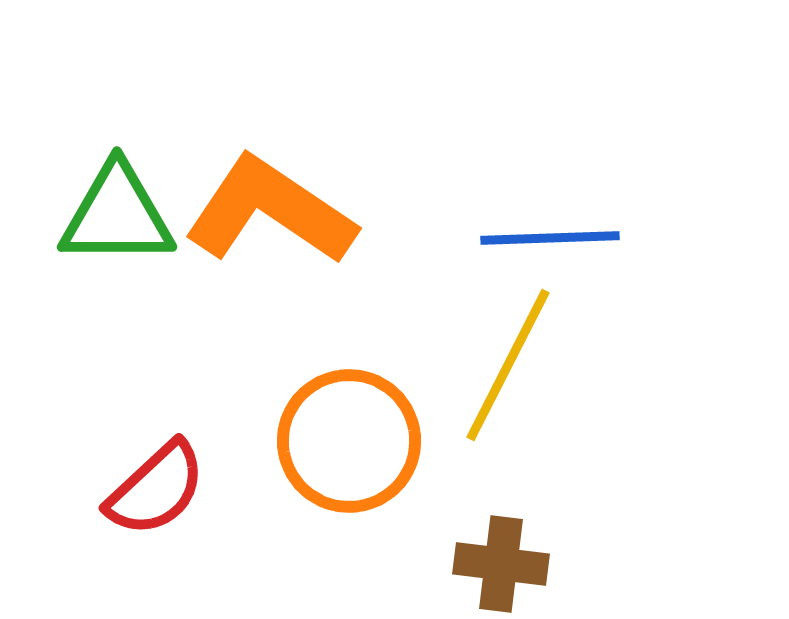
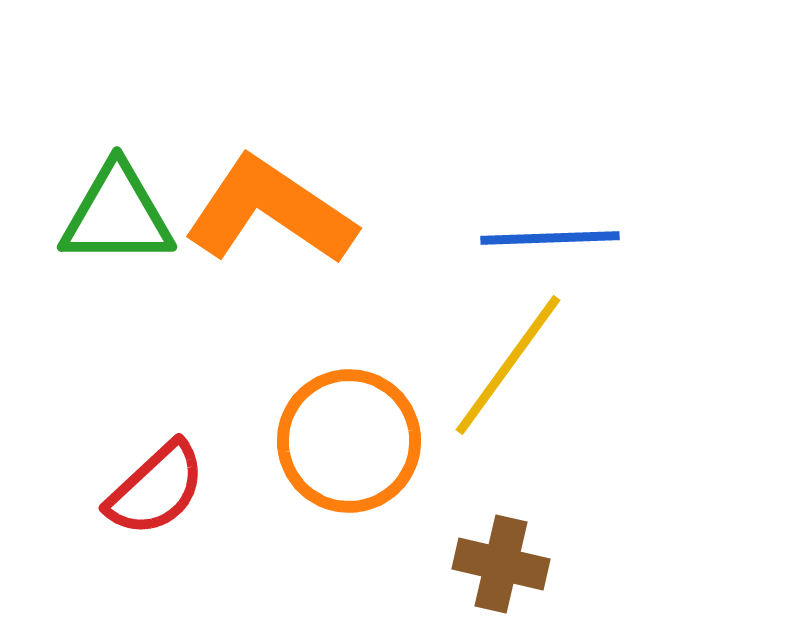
yellow line: rotated 9 degrees clockwise
brown cross: rotated 6 degrees clockwise
